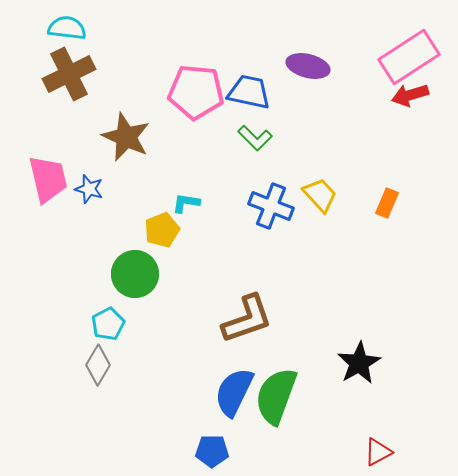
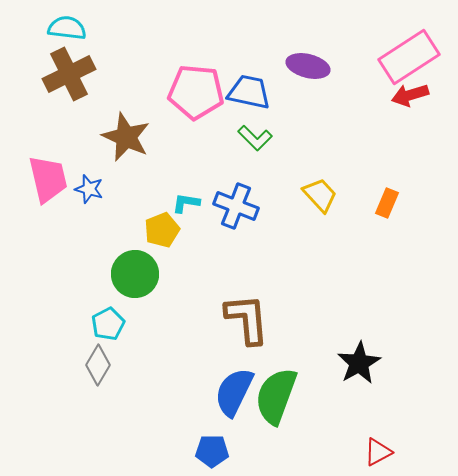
blue cross: moved 35 px left
brown L-shape: rotated 76 degrees counterclockwise
